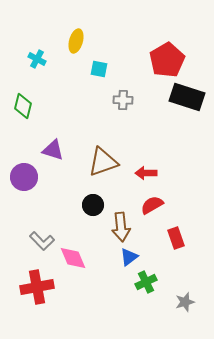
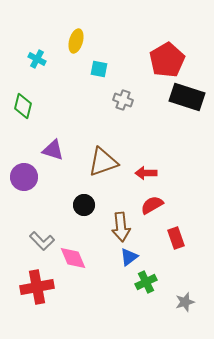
gray cross: rotated 18 degrees clockwise
black circle: moved 9 px left
